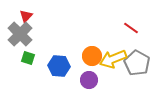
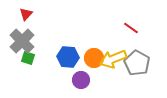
red triangle: moved 2 px up
gray cross: moved 2 px right, 7 px down
orange circle: moved 2 px right, 2 px down
blue hexagon: moved 9 px right, 9 px up
purple circle: moved 8 px left
